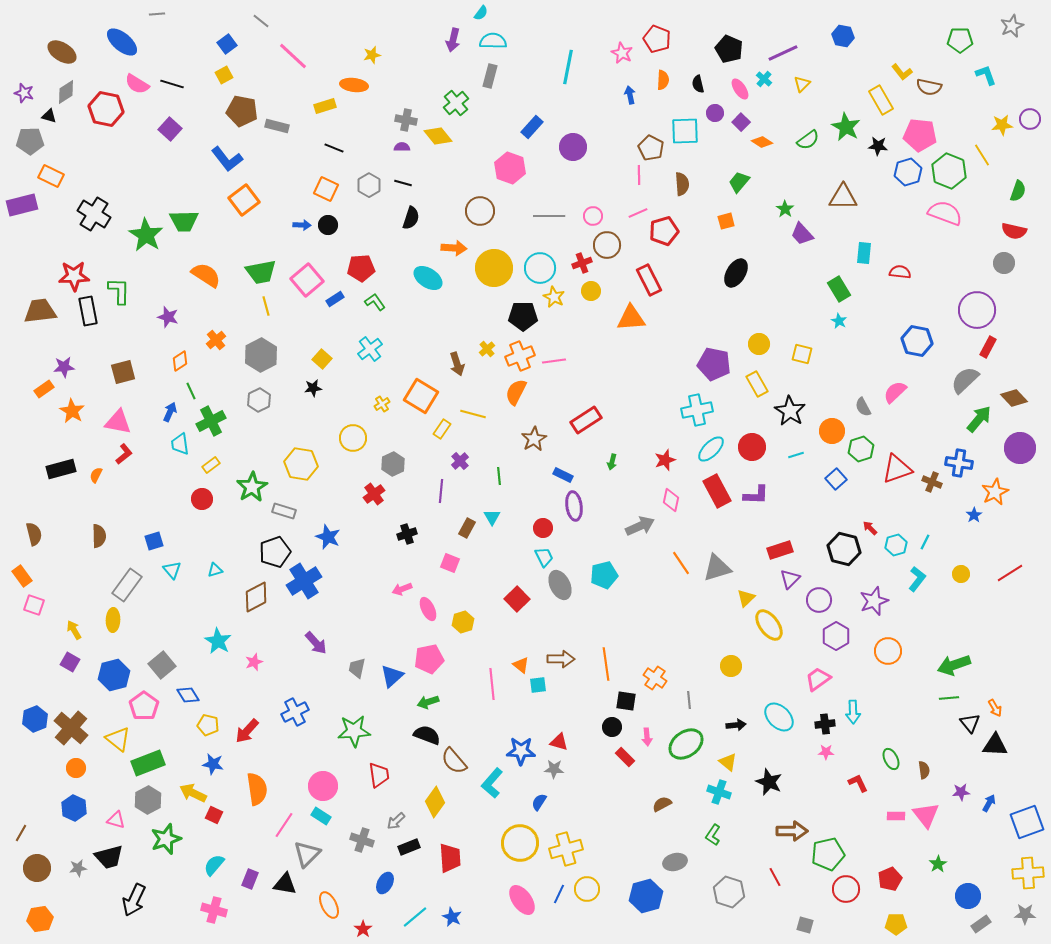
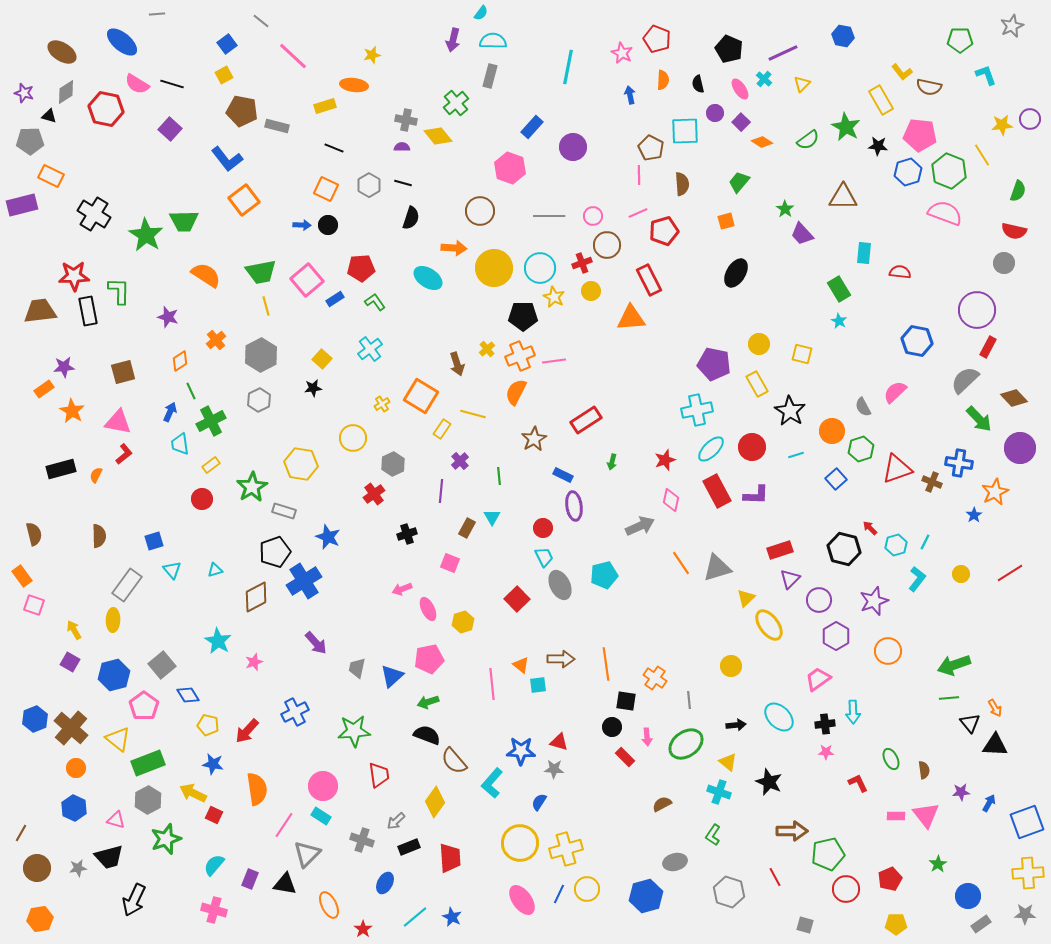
green arrow at (979, 419): rotated 96 degrees clockwise
